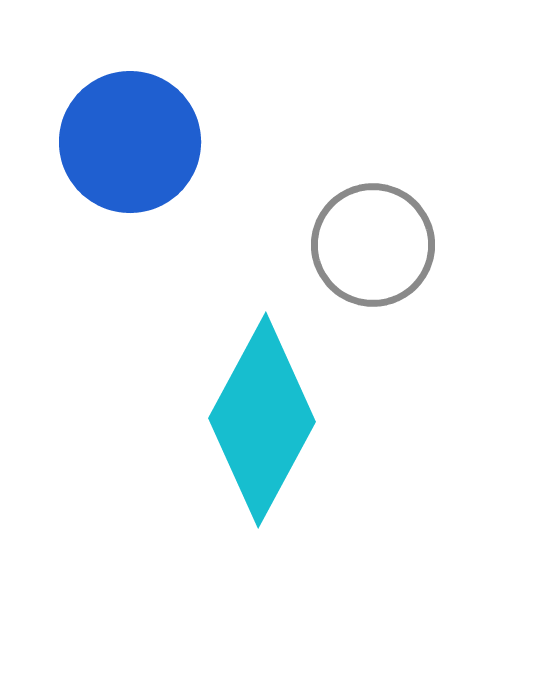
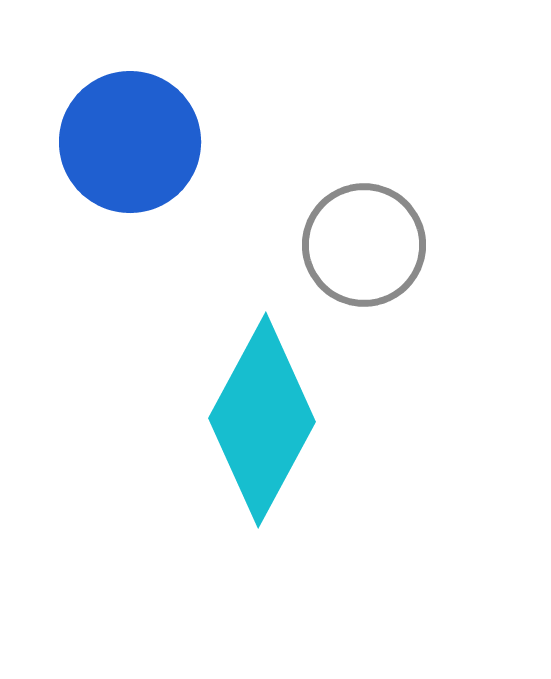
gray circle: moved 9 px left
